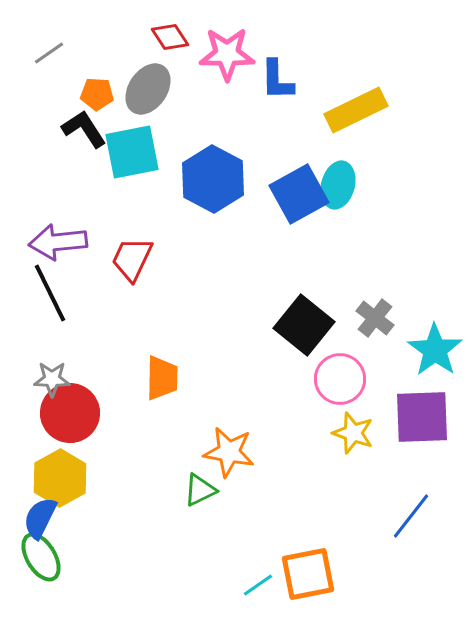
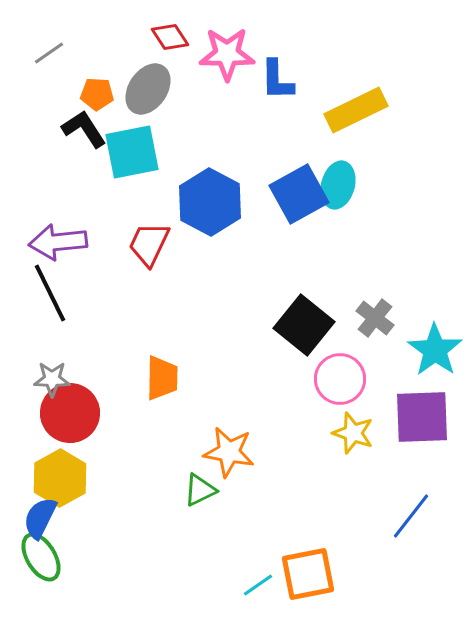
blue hexagon: moved 3 px left, 23 px down
red trapezoid: moved 17 px right, 15 px up
